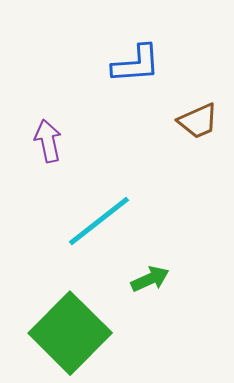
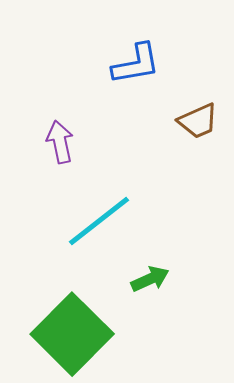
blue L-shape: rotated 6 degrees counterclockwise
purple arrow: moved 12 px right, 1 px down
green square: moved 2 px right, 1 px down
